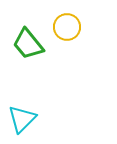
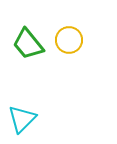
yellow circle: moved 2 px right, 13 px down
